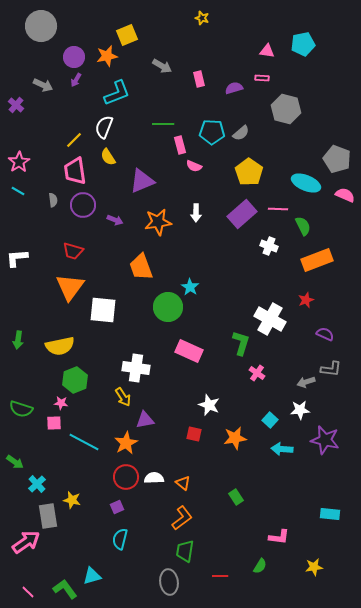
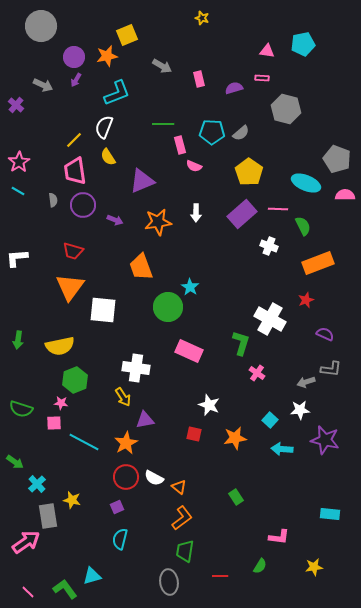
pink semicircle at (345, 195): rotated 24 degrees counterclockwise
orange rectangle at (317, 260): moved 1 px right, 3 px down
white semicircle at (154, 478): rotated 150 degrees counterclockwise
orange triangle at (183, 483): moved 4 px left, 4 px down
